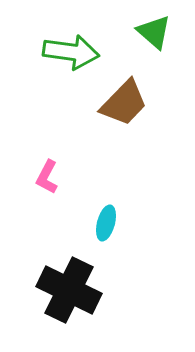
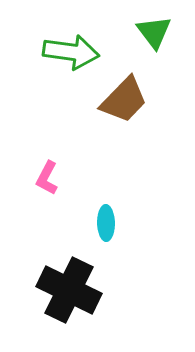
green triangle: rotated 12 degrees clockwise
brown trapezoid: moved 3 px up
pink L-shape: moved 1 px down
cyan ellipse: rotated 16 degrees counterclockwise
